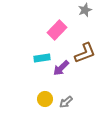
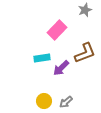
yellow circle: moved 1 px left, 2 px down
